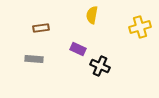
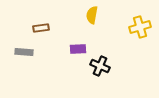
purple rectangle: rotated 28 degrees counterclockwise
gray rectangle: moved 10 px left, 7 px up
